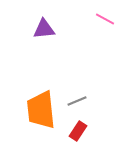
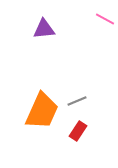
orange trapezoid: moved 1 px right, 1 px down; rotated 150 degrees counterclockwise
